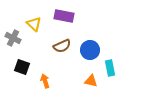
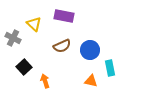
black square: moved 2 px right; rotated 28 degrees clockwise
